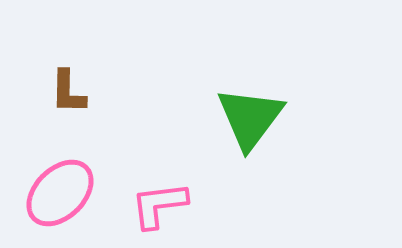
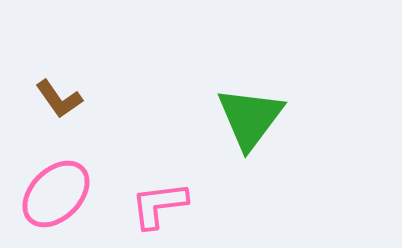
brown L-shape: moved 9 px left, 7 px down; rotated 36 degrees counterclockwise
pink ellipse: moved 4 px left, 1 px down
